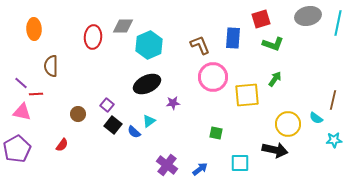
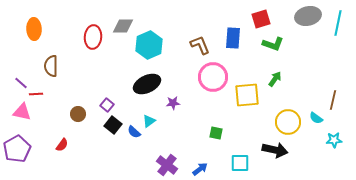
yellow circle: moved 2 px up
